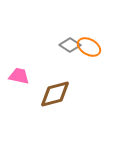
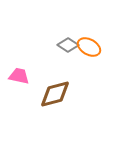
gray diamond: moved 2 px left
